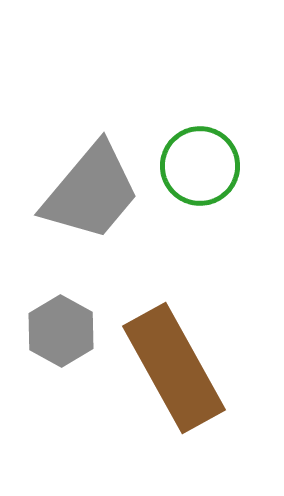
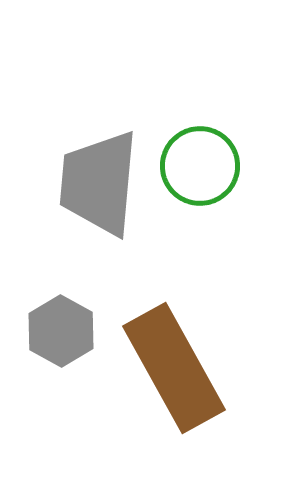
gray trapezoid: moved 8 px right, 9 px up; rotated 145 degrees clockwise
